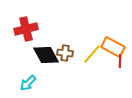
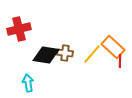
red cross: moved 7 px left
orange rectangle: rotated 15 degrees clockwise
black diamond: rotated 52 degrees counterclockwise
cyan arrow: rotated 126 degrees clockwise
